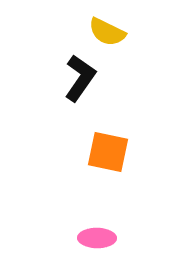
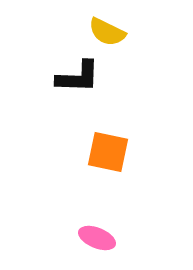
black L-shape: moved 2 px left, 1 px up; rotated 57 degrees clockwise
pink ellipse: rotated 21 degrees clockwise
